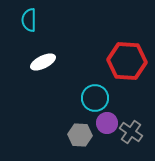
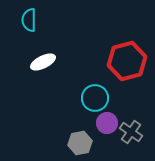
red hexagon: rotated 18 degrees counterclockwise
gray hexagon: moved 8 px down; rotated 15 degrees counterclockwise
